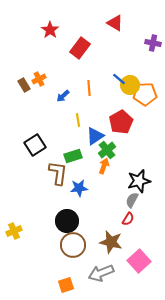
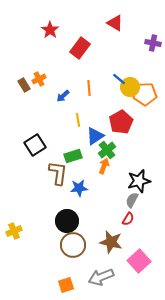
yellow circle: moved 2 px down
gray arrow: moved 4 px down
